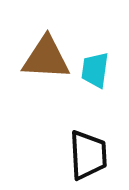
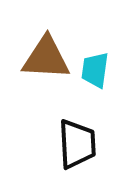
black trapezoid: moved 11 px left, 11 px up
